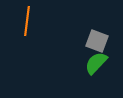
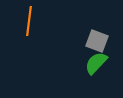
orange line: moved 2 px right
